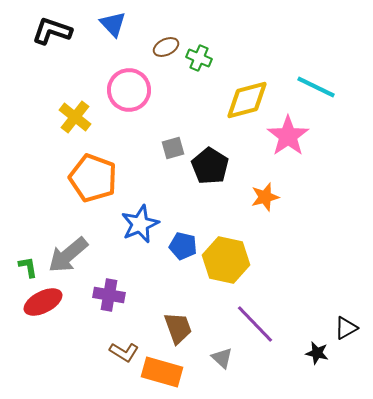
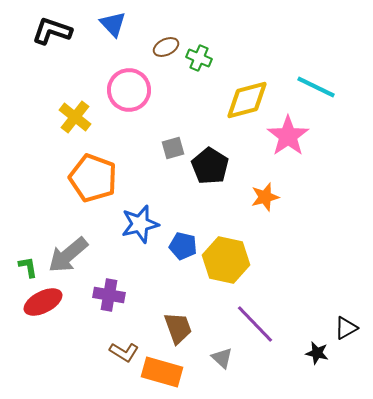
blue star: rotated 9 degrees clockwise
